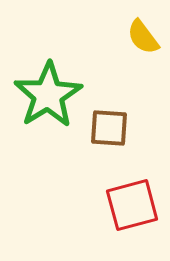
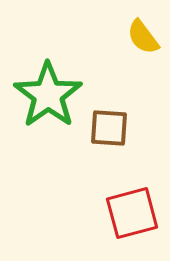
green star: rotated 4 degrees counterclockwise
red square: moved 8 px down
